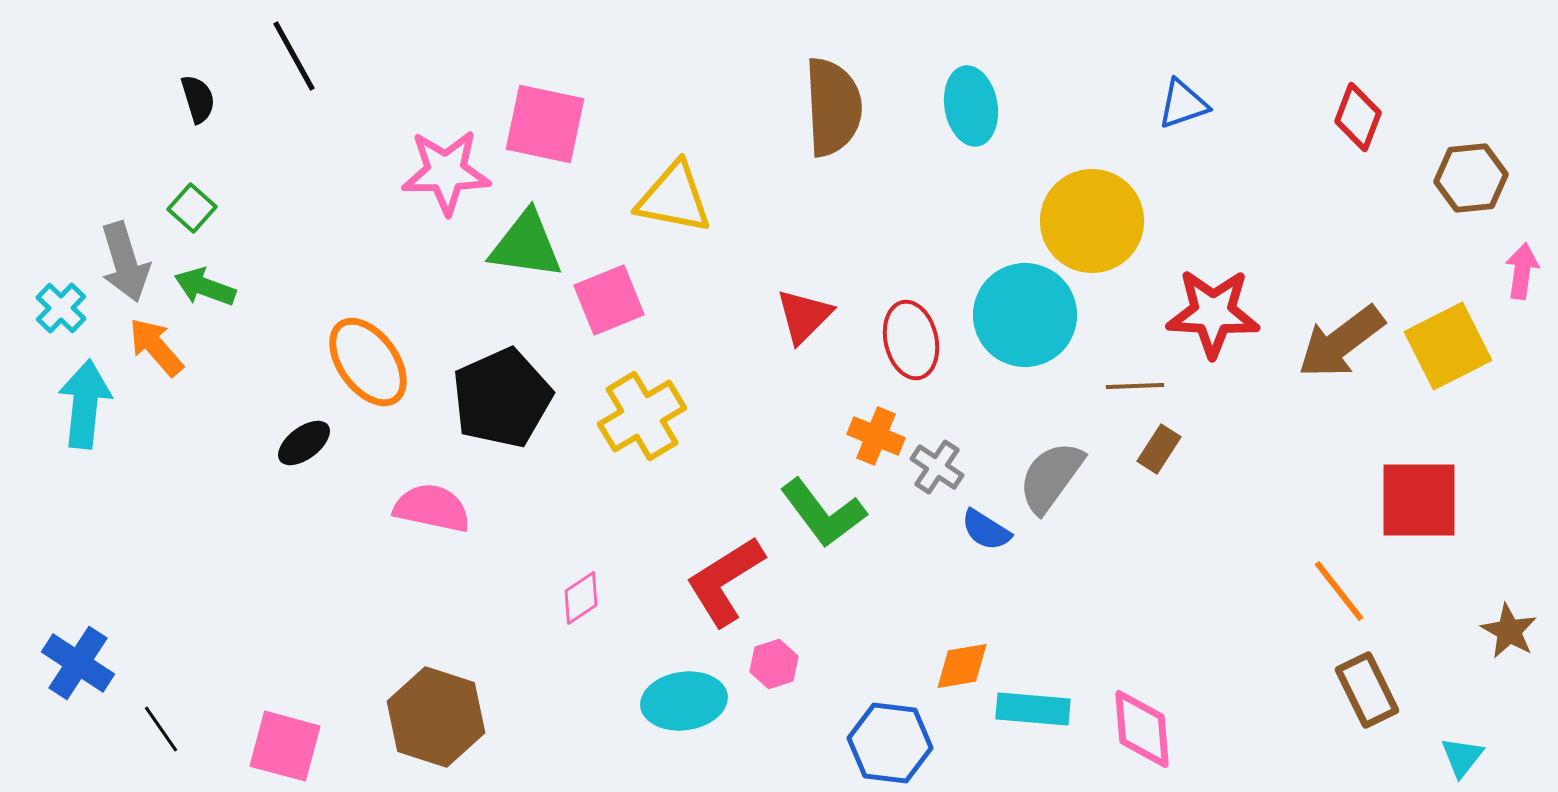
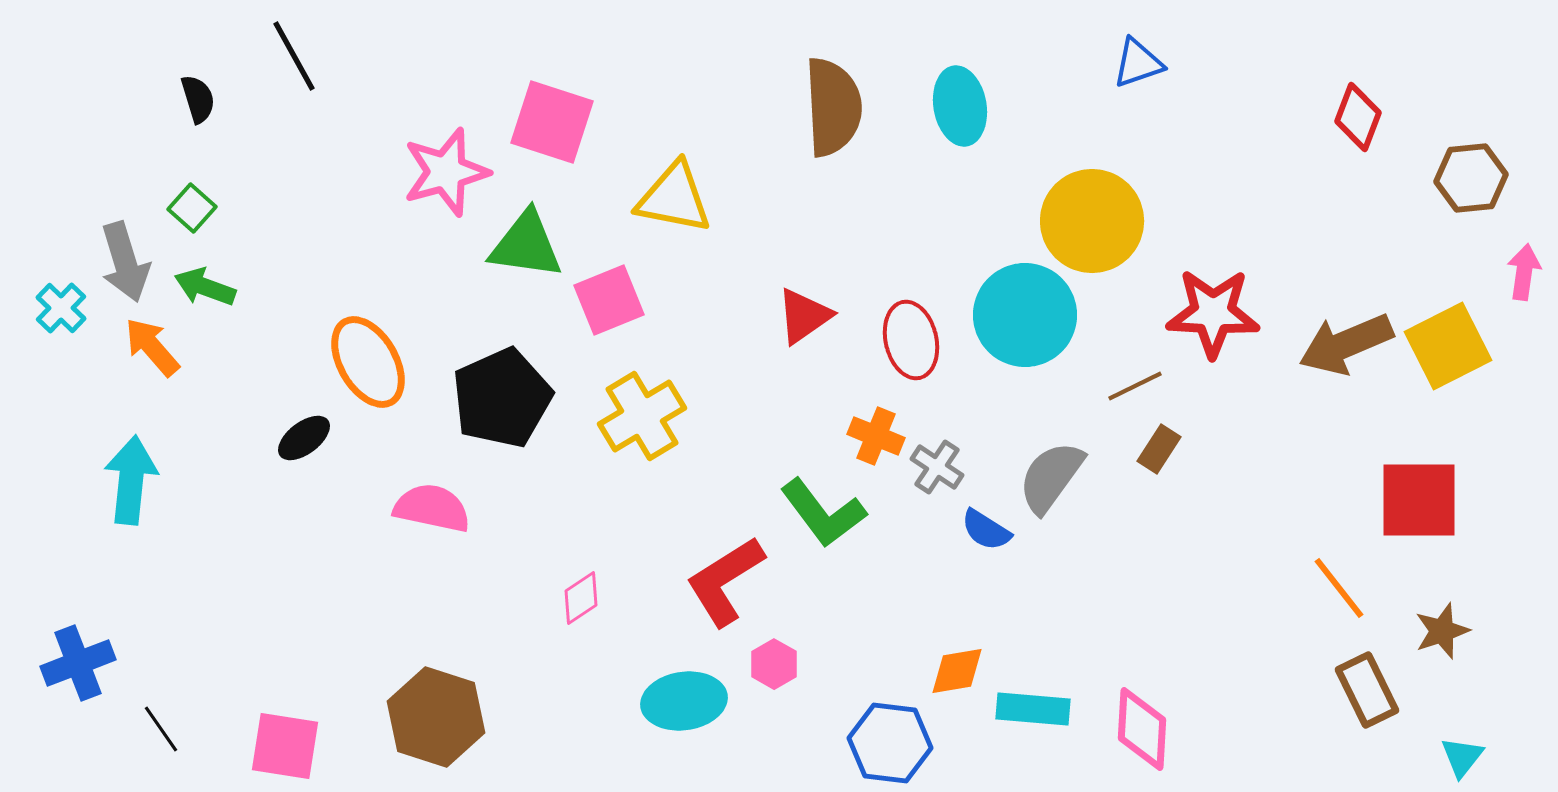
blue triangle at (1183, 104): moved 45 px left, 41 px up
cyan ellipse at (971, 106): moved 11 px left
pink square at (545, 124): moved 7 px right, 2 px up; rotated 6 degrees clockwise
pink star at (446, 172): rotated 14 degrees counterclockwise
pink arrow at (1522, 271): moved 2 px right, 1 px down
red triangle at (804, 316): rotated 10 degrees clockwise
brown arrow at (1341, 342): moved 5 px right, 2 px down; rotated 14 degrees clockwise
orange arrow at (156, 347): moved 4 px left
orange ellipse at (368, 362): rotated 6 degrees clockwise
brown line at (1135, 386): rotated 24 degrees counterclockwise
cyan arrow at (85, 404): moved 46 px right, 76 px down
black ellipse at (304, 443): moved 5 px up
orange line at (1339, 591): moved 3 px up
brown star at (1509, 631): moved 67 px left; rotated 24 degrees clockwise
blue cross at (78, 663): rotated 36 degrees clockwise
pink hexagon at (774, 664): rotated 12 degrees counterclockwise
orange diamond at (962, 666): moved 5 px left, 5 px down
pink diamond at (1142, 729): rotated 8 degrees clockwise
pink square at (285, 746): rotated 6 degrees counterclockwise
